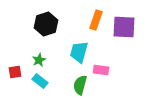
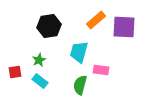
orange rectangle: rotated 30 degrees clockwise
black hexagon: moved 3 px right, 2 px down; rotated 10 degrees clockwise
